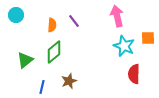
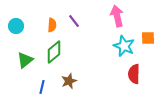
cyan circle: moved 11 px down
